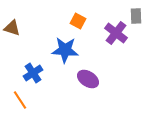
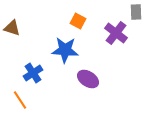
gray rectangle: moved 4 px up
